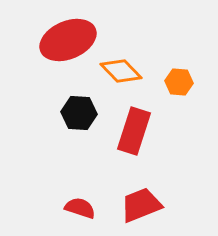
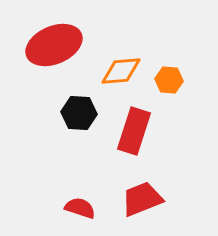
red ellipse: moved 14 px left, 5 px down
orange diamond: rotated 51 degrees counterclockwise
orange hexagon: moved 10 px left, 2 px up
red trapezoid: moved 1 px right, 6 px up
